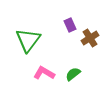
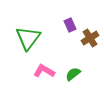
green triangle: moved 2 px up
pink L-shape: moved 2 px up
